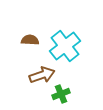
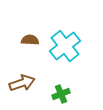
brown arrow: moved 20 px left, 8 px down
